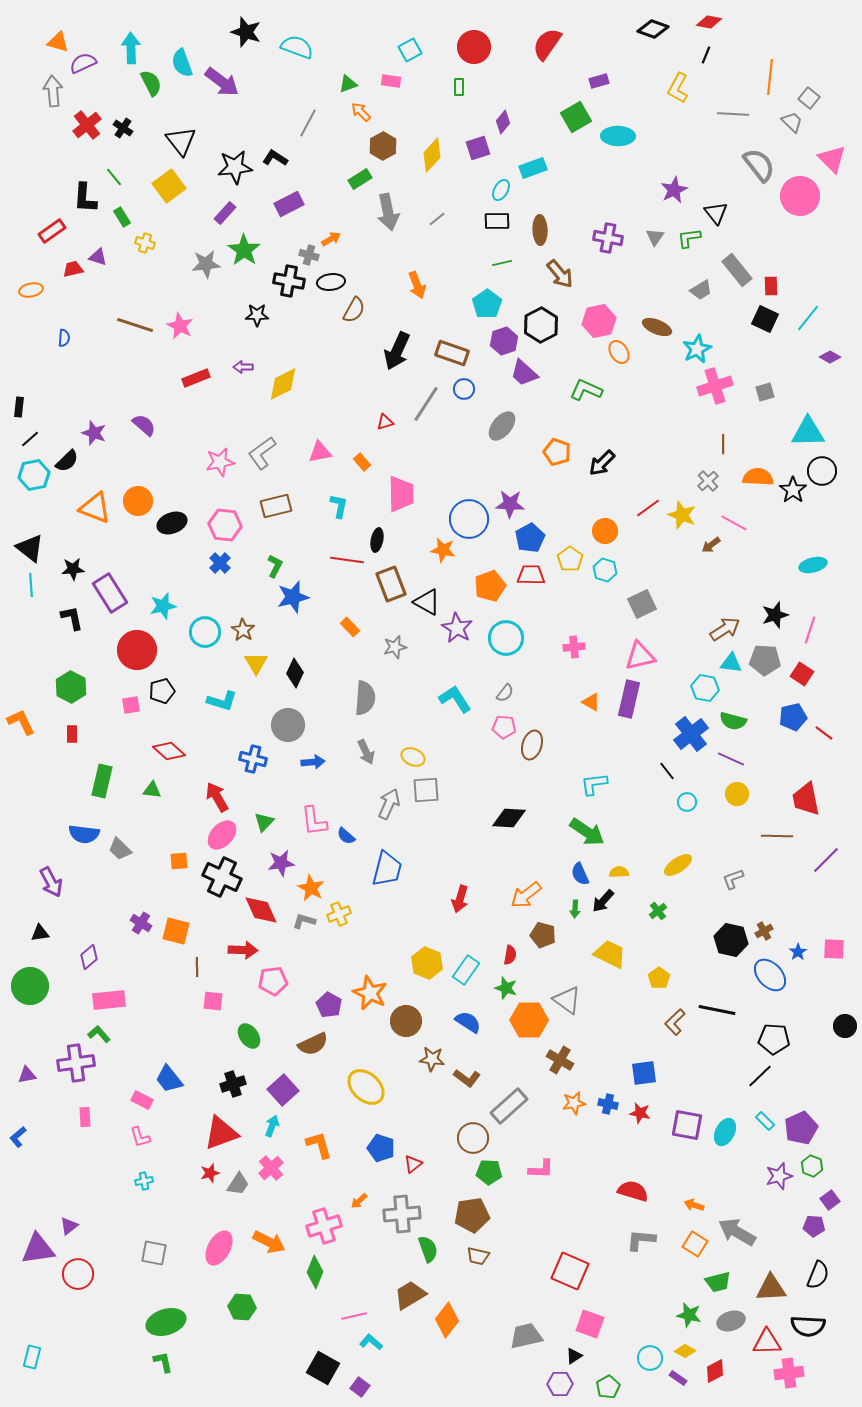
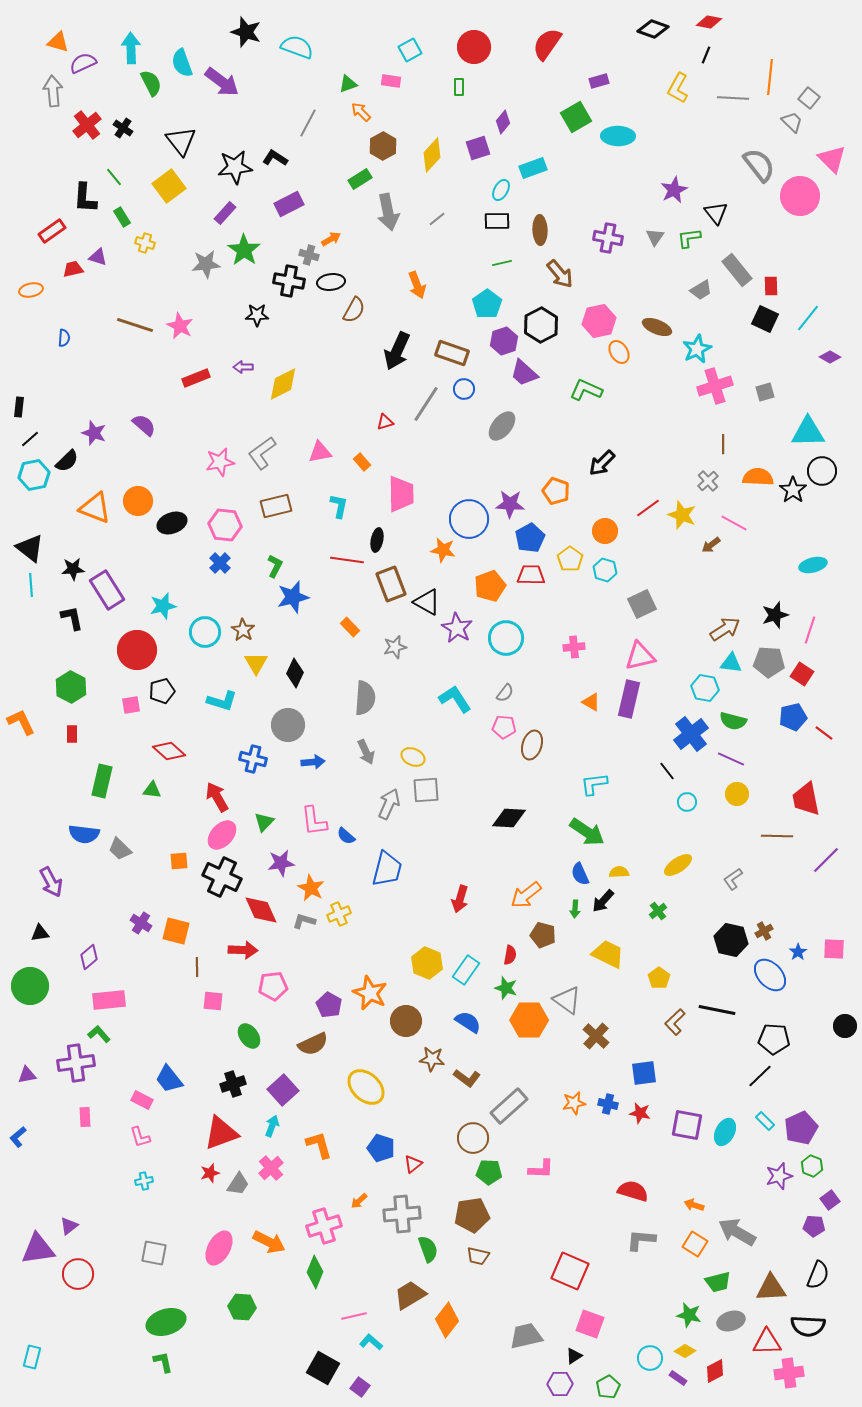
gray line at (733, 114): moved 16 px up
orange pentagon at (557, 452): moved 1 px left, 39 px down
purple rectangle at (110, 593): moved 3 px left, 3 px up
gray pentagon at (765, 660): moved 4 px right, 2 px down
gray L-shape at (733, 879): rotated 15 degrees counterclockwise
yellow trapezoid at (610, 954): moved 2 px left
pink pentagon at (273, 981): moved 5 px down
brown cross at (560, 1060): moved 36 px right, 24 px up; rotated 12 degrees clockwise
